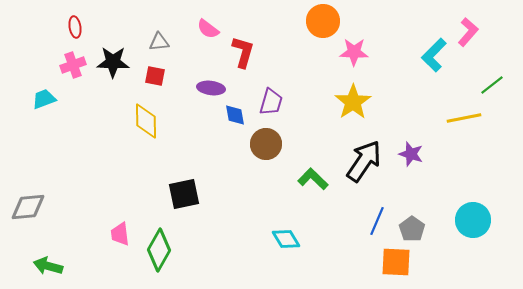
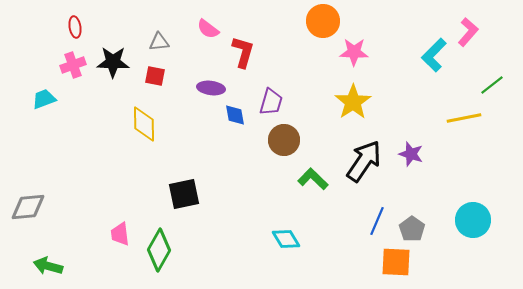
yellow diamond: moved 2 px left, 3 px down
brown circle: moved 18 px right, 4 px up
